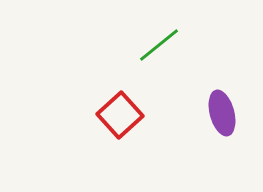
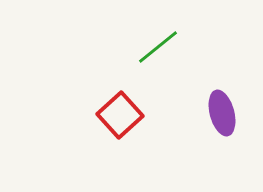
green line: moved 1 px left, 2 px down
